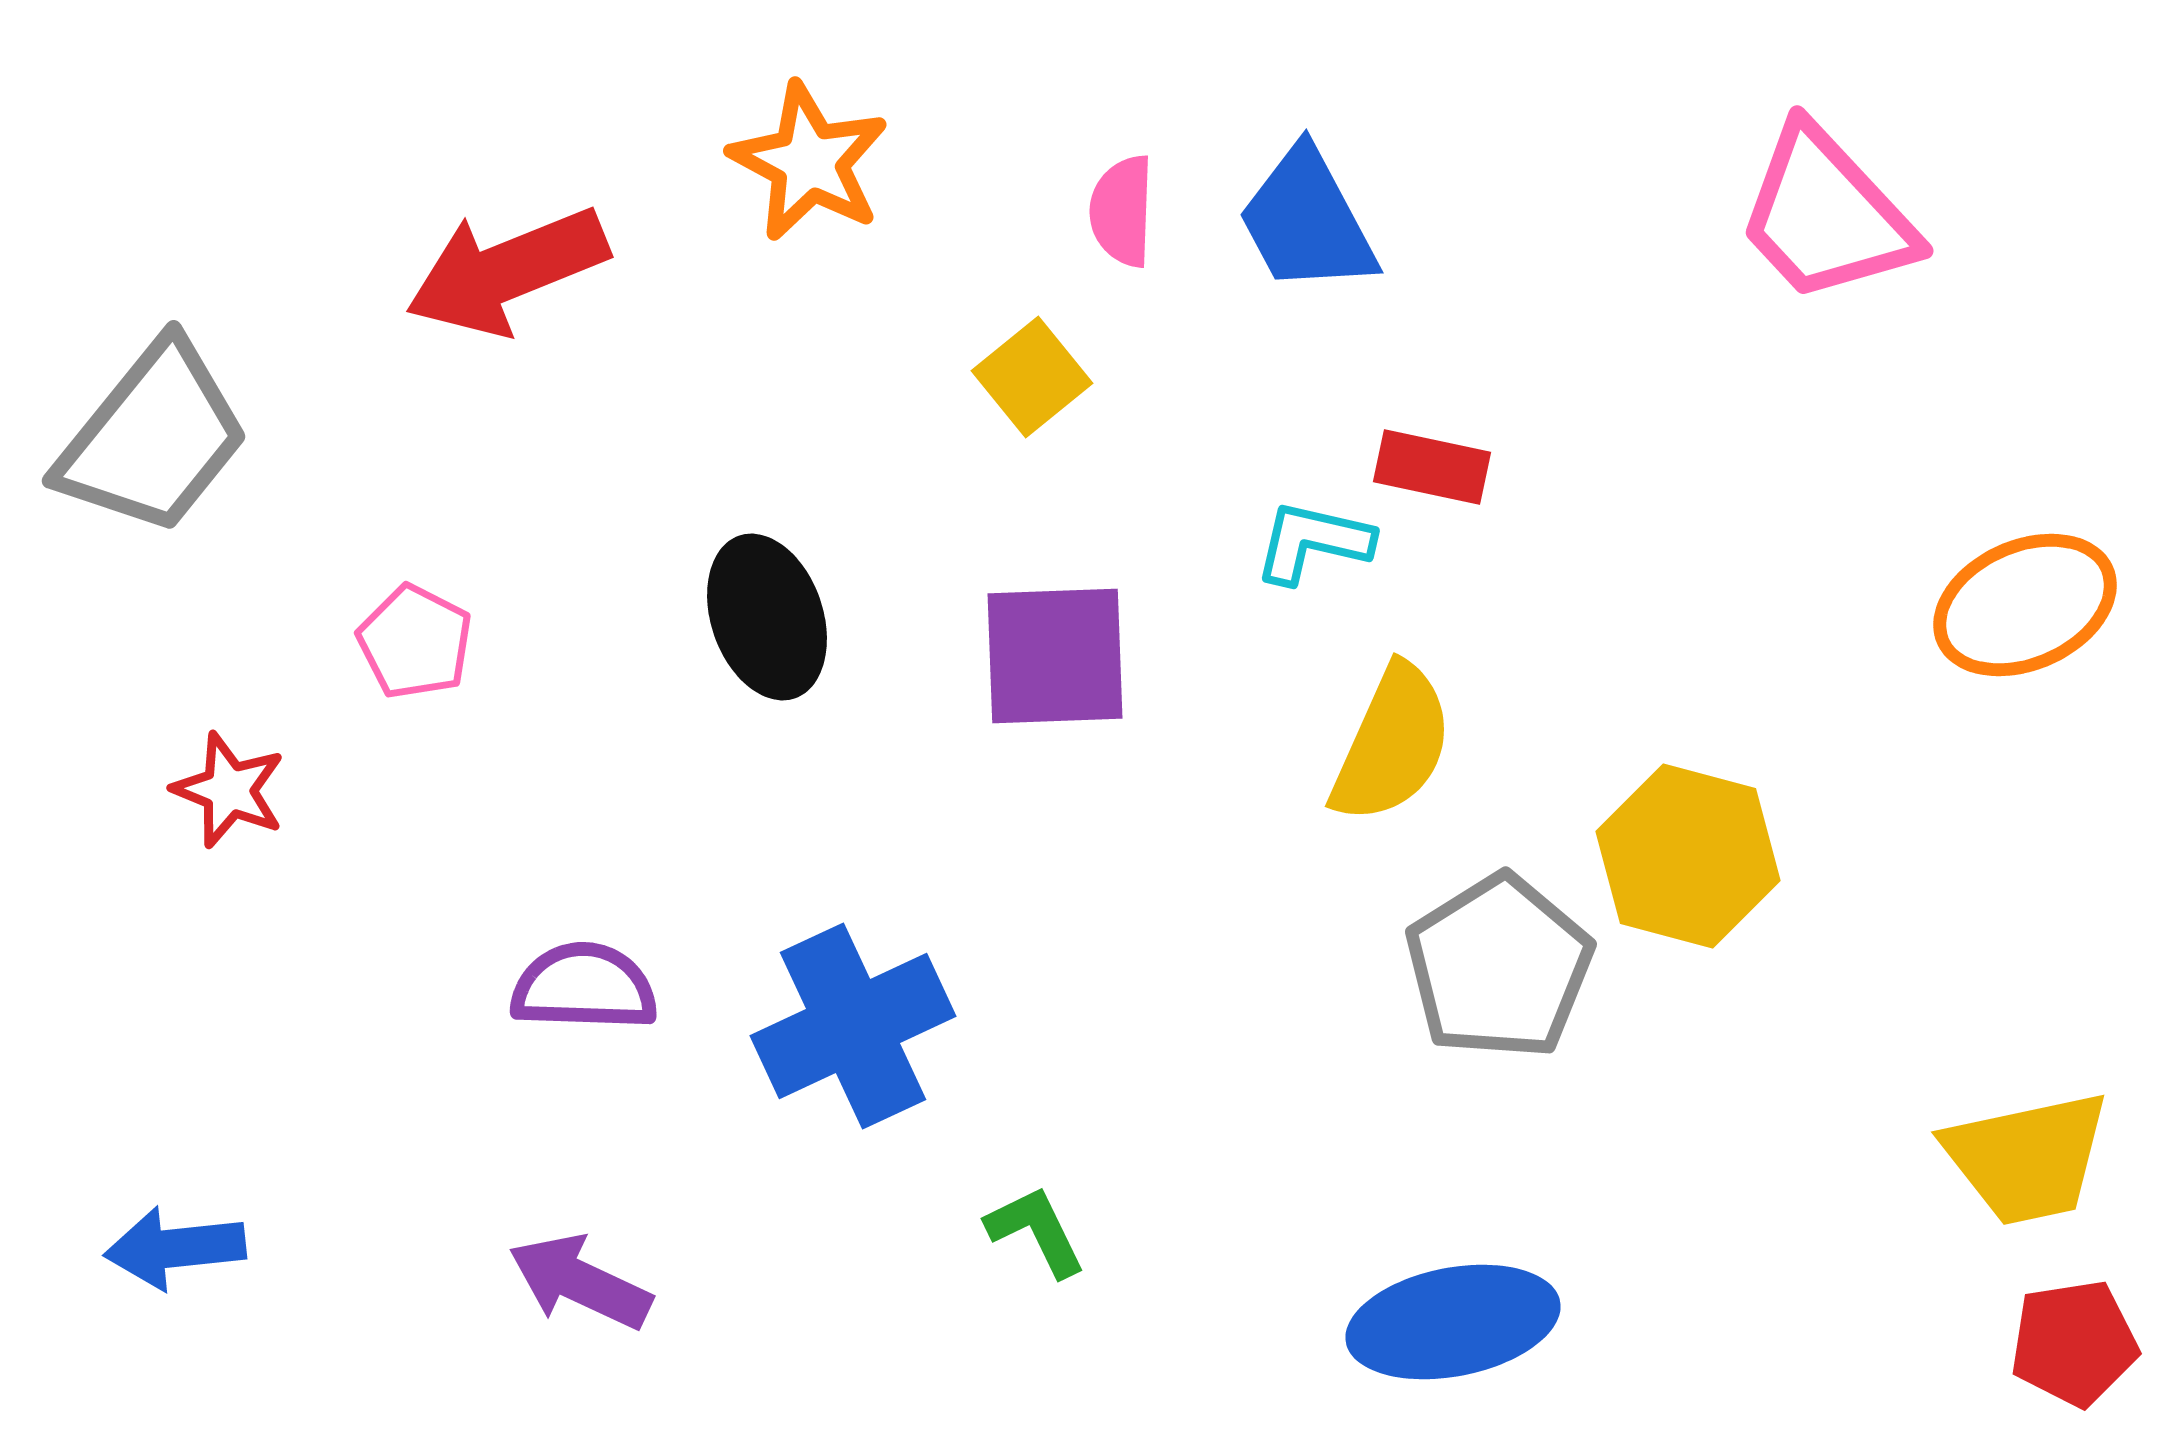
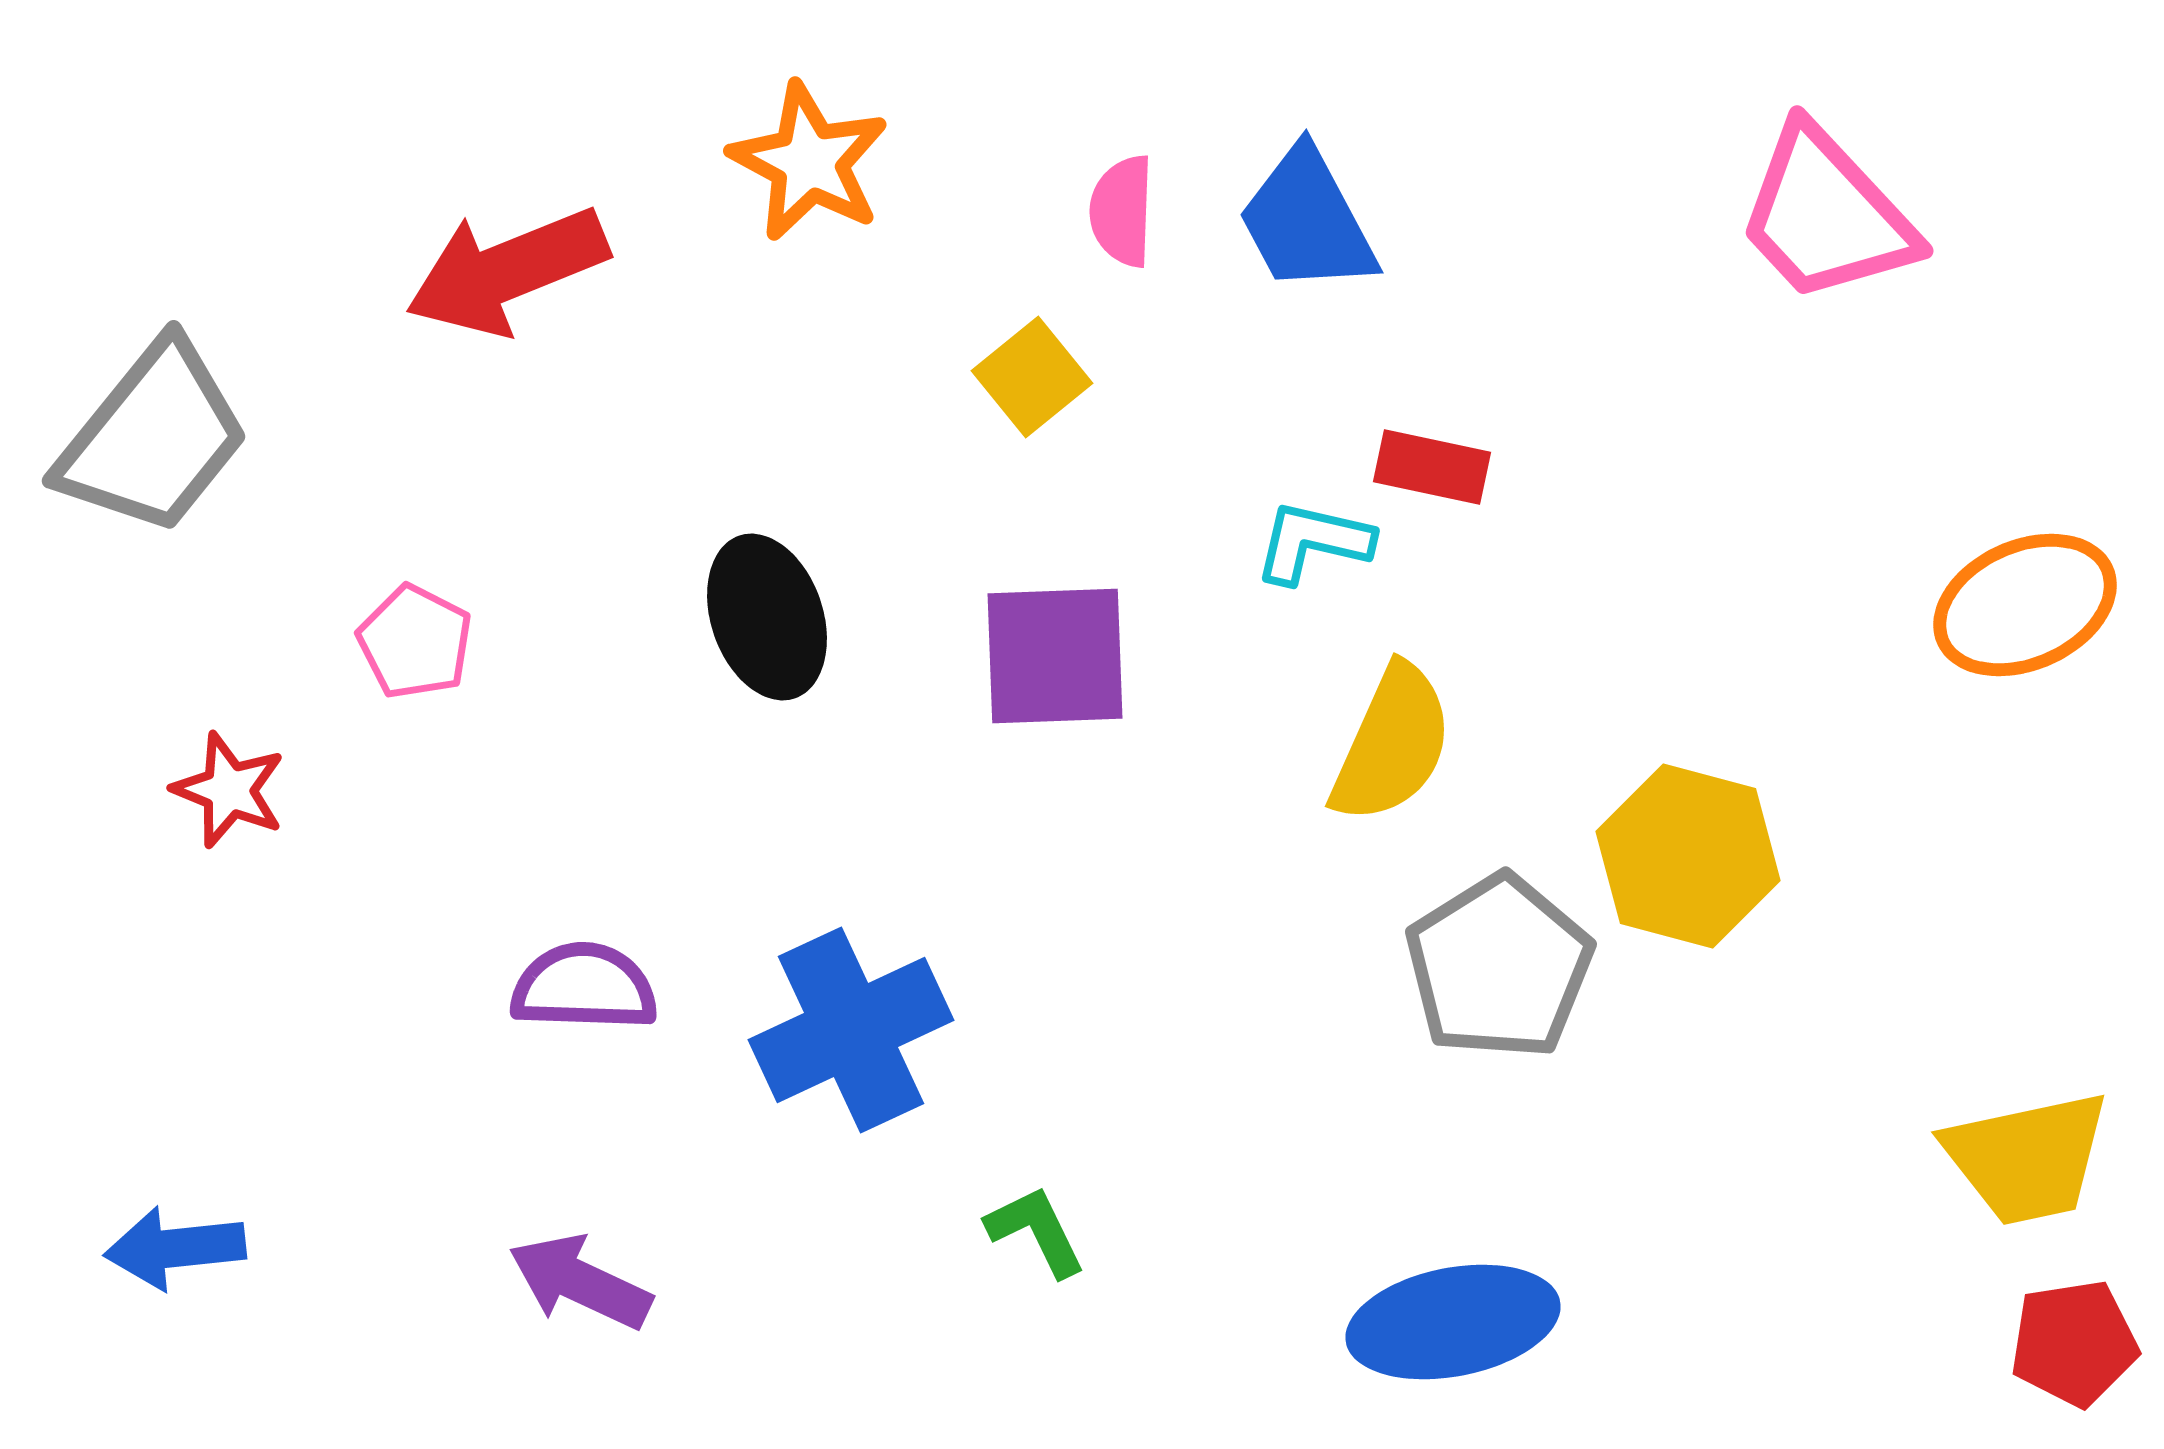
blue cross: moved 2 px left, 4 px down
